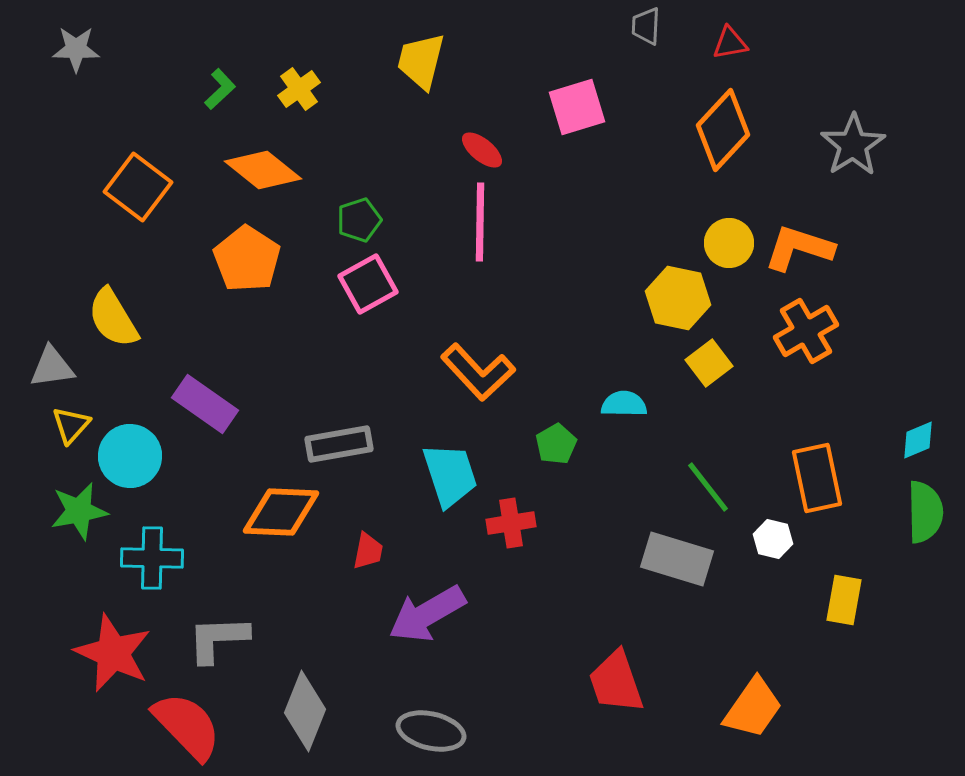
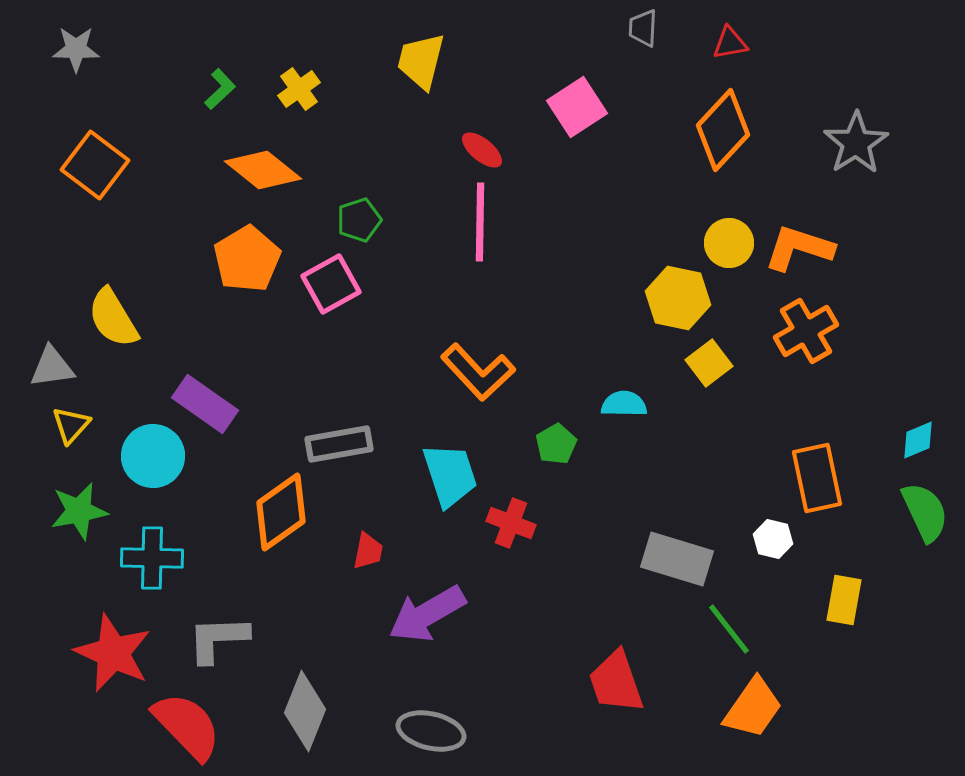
gray trapezoid at (646, 26): moved 3 px left, 2 px down
pink square at (577, 107): rotated 16 degrees counterclockwise
gray star at (853, 145): moved 3 px right, 2 px up
orange square at (138, 187): moved 43 px left, 22 px up
orange pentagon at (247, 259): rotated 8 degrees clockwise
pink square at (368, 284): moved 37 px left
cyan circle at (130, 456): moved 23 px right
green line at (708, 487): moved 21 px right, 142 px down
orange diamond at (281, 512): rotated 38 degrees counterclockwise
green semicircle at (925, 512): rotated 24 degrees counterclockwise
red cross at (511, 523): rotated 30 degrees clockwise
